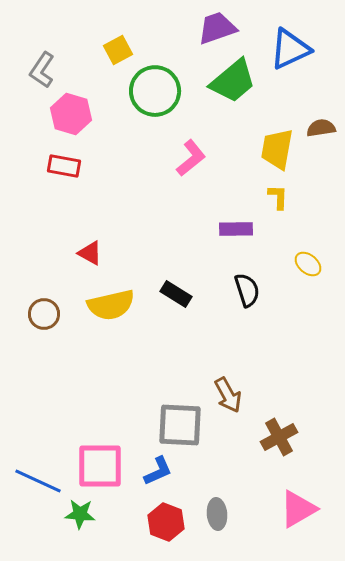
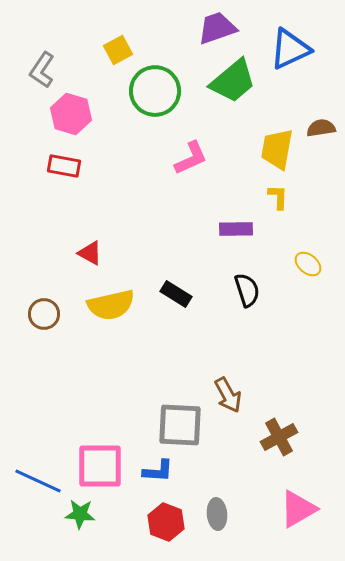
pink L-shape: rotated 15 degrees clockwise
blue L-shape: rotated 28 degrees clockwise
